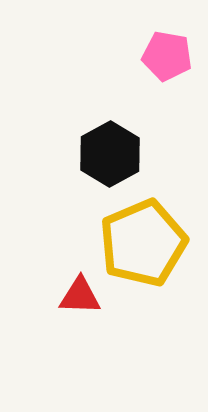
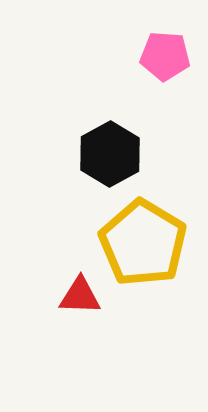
pink pentagon: moved 2 px left; rotated 6 degrees counterclockwise
yellow pentagon: rotated 18 degrees counterclockwise
